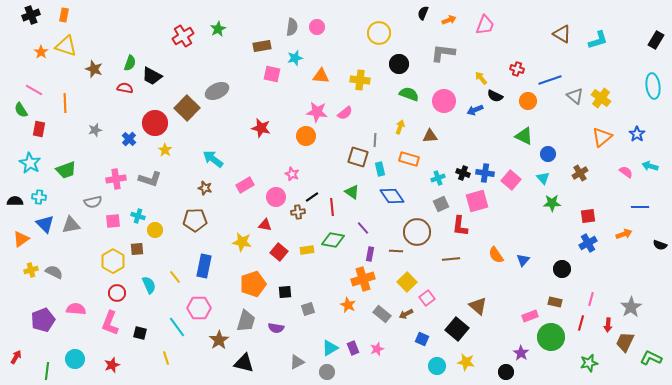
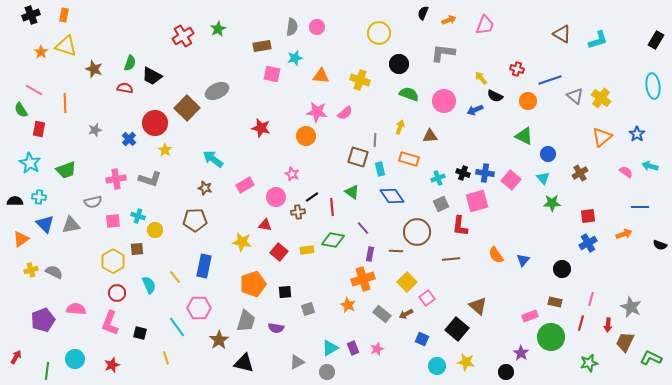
yellow cross at (360, 80): rotated 12 degrees clockwise
gray star at (631, 307): rotated 15 degrees counterclockwise
